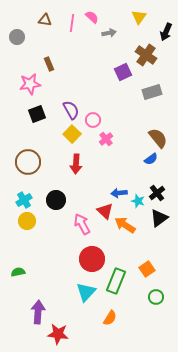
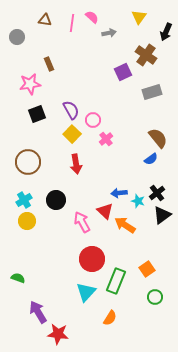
red arrow: rotated 12 degrees counterclockwise
black triangle: moved 3 px right, 3 px up
pink arrow: moved 2 px up
green semicircle: moved 6 px down; rotated 32 degrees clockwise
green circle: moved 1 px left
purple arrow: rotated 35 degrees counterclockwise
